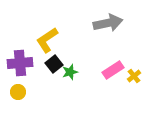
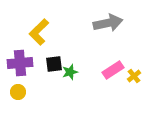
yellow L-shape: moved 8 px left, 8 px up; rotated 12 degrees counterclockwise
black square: rotated 30 degrees clockwise
